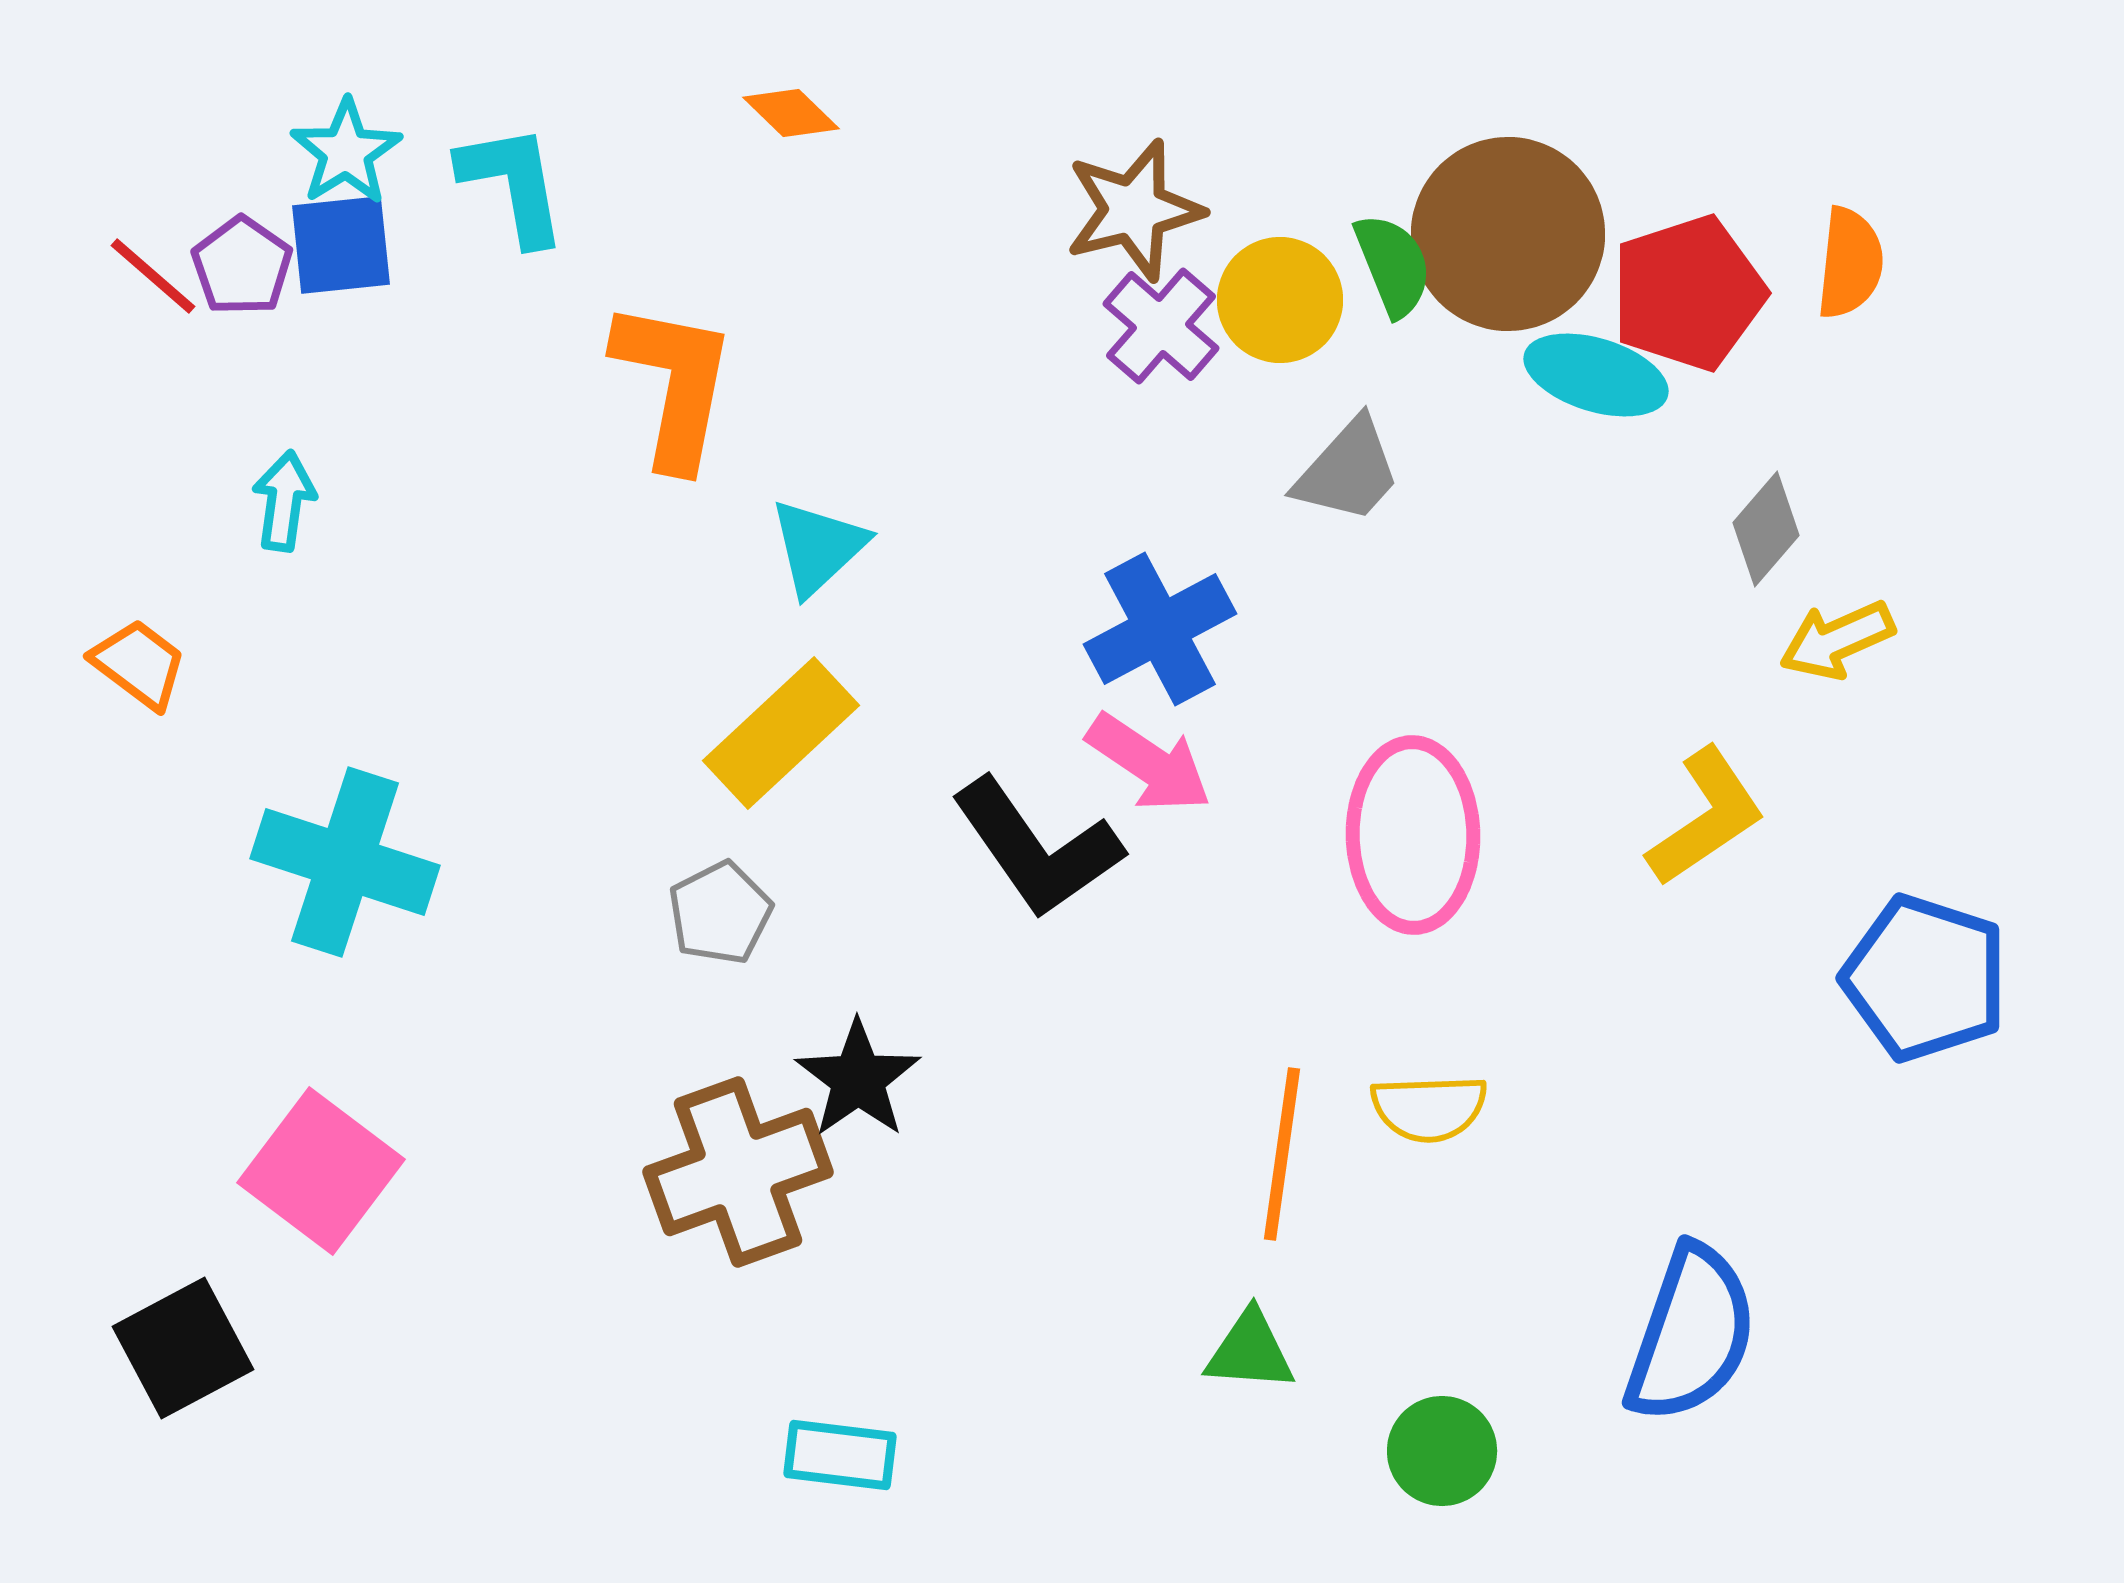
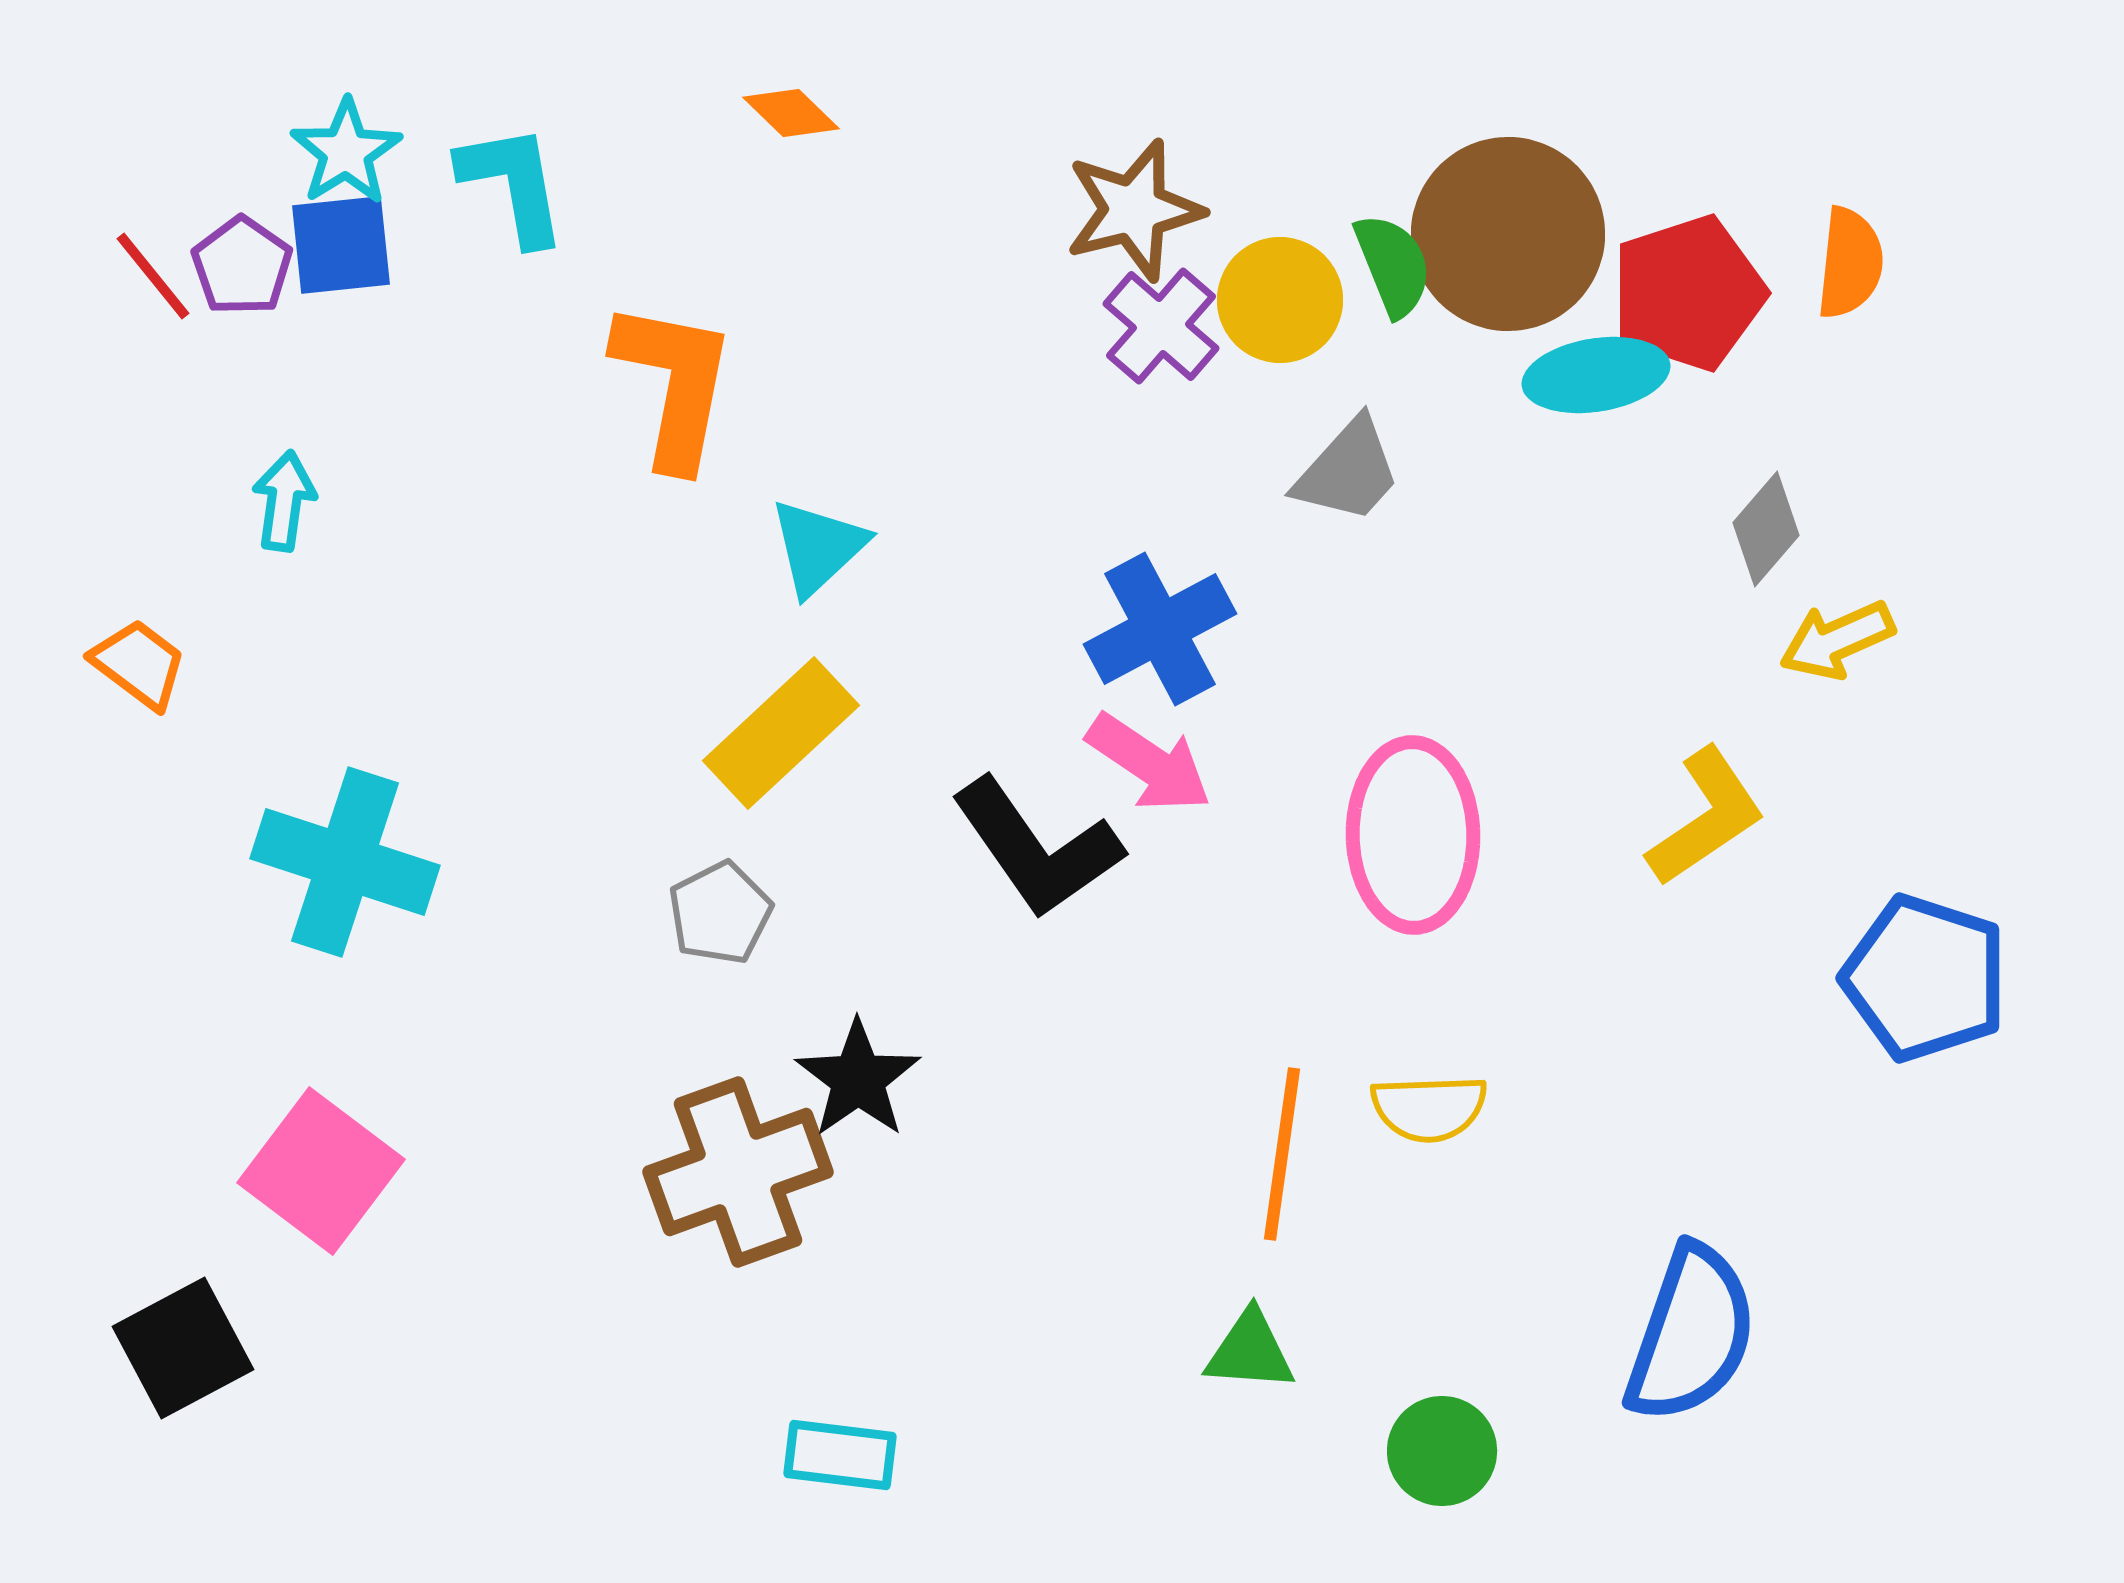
red line: rotated 10 degrees clockwise
cyan ellipse: rotated 26 degrees counterclockwise
